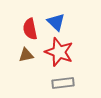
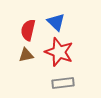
red semicircle: moved 2 px left, 1 px down; rotated 25 degrees clockwise
